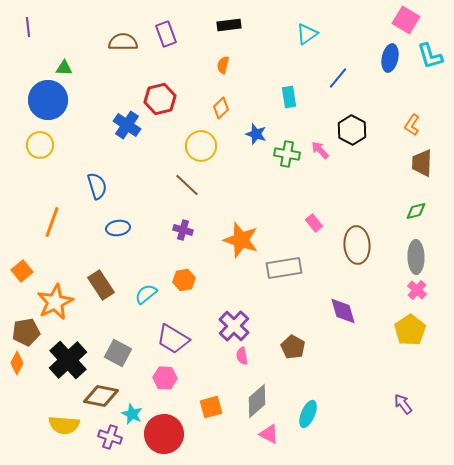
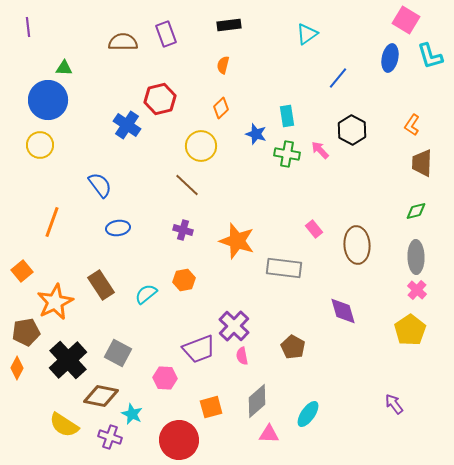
cyan rectangle at (289, 97): moved 2 px left, 19 px down
blue semicircle at (97, 186): moved 3 px right, 1 px up; rotated 20 degrees counterclockwise
pink rectangle at (314, 223): moved 6 px down
orange star at (241, 240): moved 4 px left, 1 px down
gray rectangle at (284, 268): rotated 16 degrees clockwise
purple trapezoid at (173, 339): moved 26 px right, 10 px down; rotated 52 degrees counterclockwise
orange diamond at (17, 363): moved 5 px down
purple arrow at (403, 404): moved 9 px left
cyan ellipse at (308, 414): rotated 12 degrees clockwise
yellow semicircle at (64, 425): rotated 28 degrees clockwise
red circle at (164, 434): moved 15 px right, 6 px down
pink triangle at (269, 434): rotated 25 degrees counterclockwise
